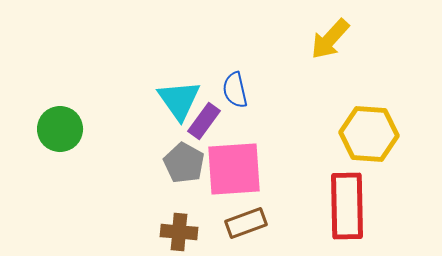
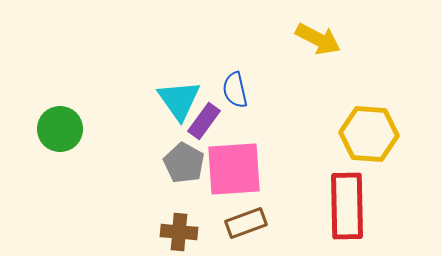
yellow arrow: moved 12 px left; rotated 105 degrees counterclockwise
